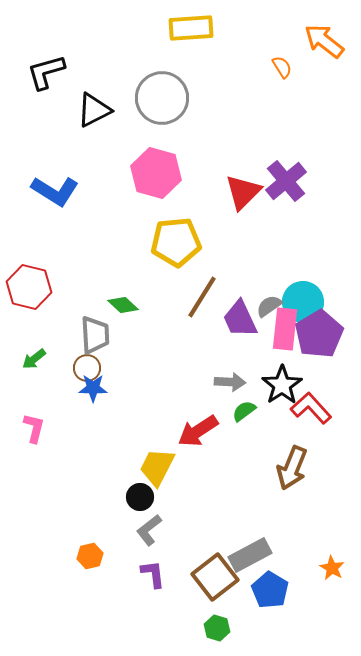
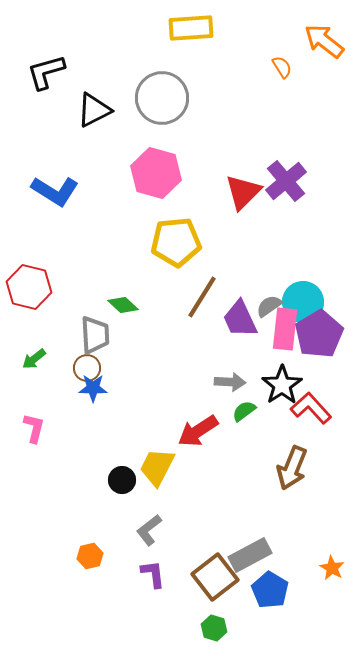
black circle: moved 18 px left, 17 px up
green hexagon: moved 3 px left
